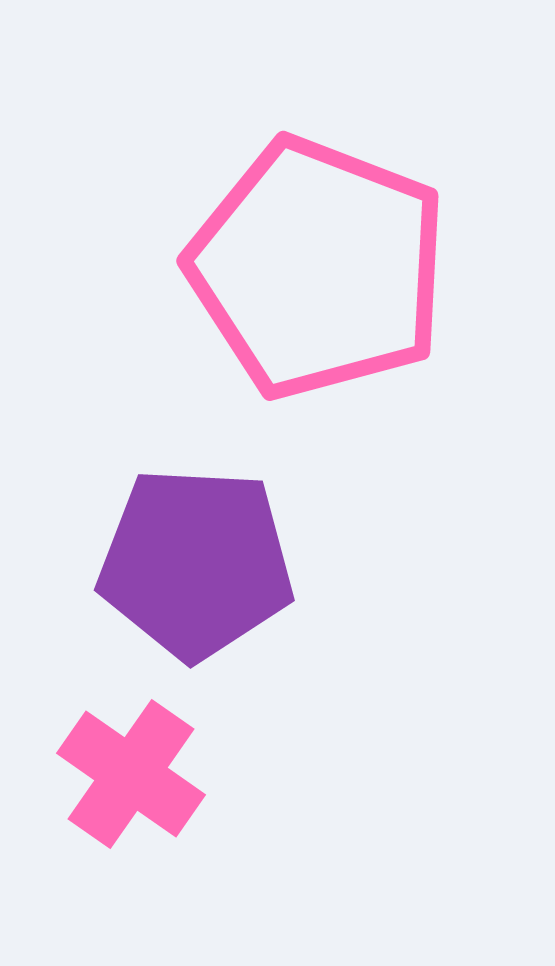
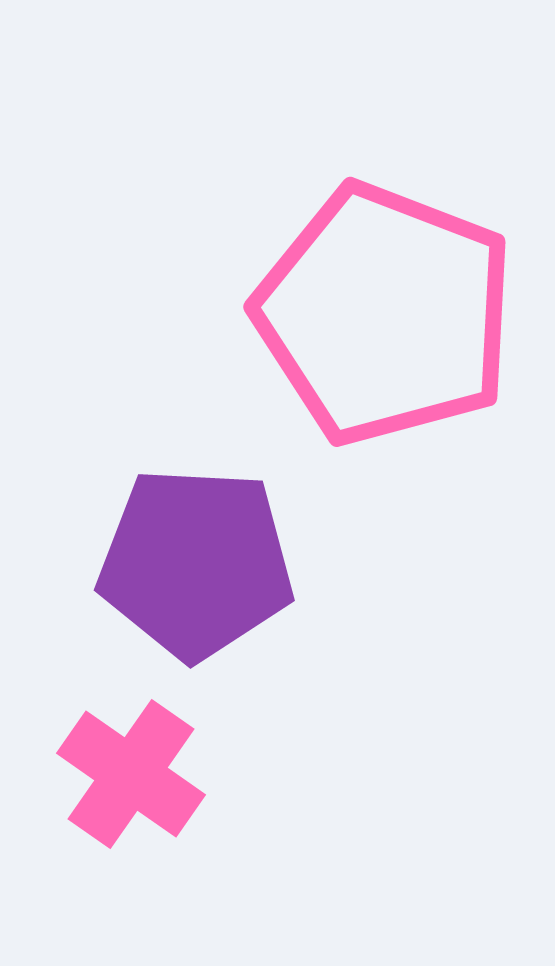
pink pentagon: moved 67 px right, 46 px down
